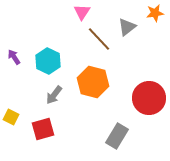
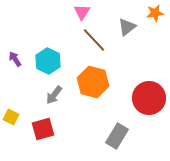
brown line: moved 5 px left, 1 px down
purple arrow: moved 1 px right, 2 px down
